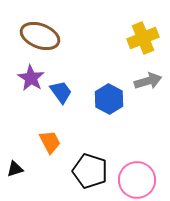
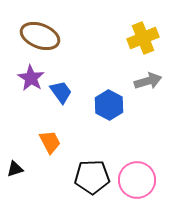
blue hexagon: moved 6 px down
black pentagon: moved 2 px right, 6 px down; rotated 20 degrees counterclockwise
